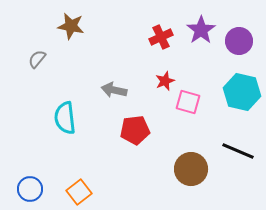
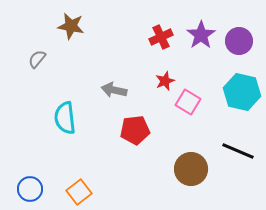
purple star: moved 5 px down
pink square: rotated 15 degrees clockwise
